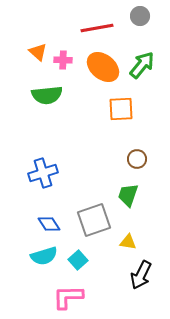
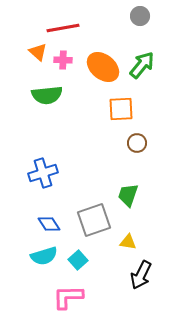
red line: moved 34 px left
brown circle: moved 16 px up
